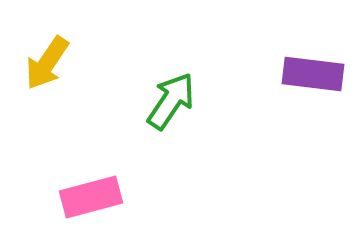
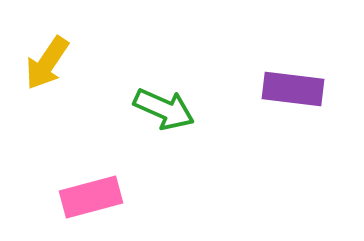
purple rectangle: moved 20 px left, 15 px down
green arrow: moved 7 px left, 8 px down; rotated 80 degrees clockwise
